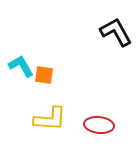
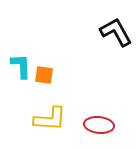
cyan L-shape: rotated 28 degrees clockwise
